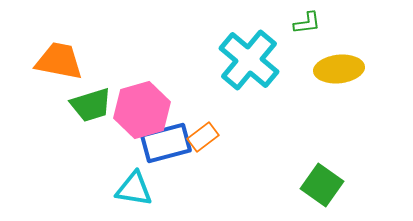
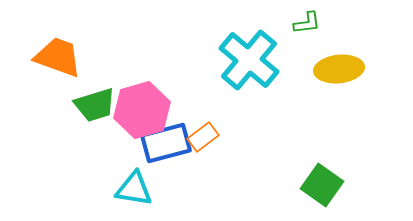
orange trapezoid: moved 1 px left, 4 px up; rotated 9 degrees clockwise
green trapezoid: moved 4 px right
